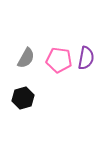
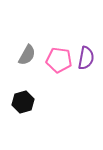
gray semicircle: moved 1 px right, 3 px up
black hexagon: moved 4 px down
